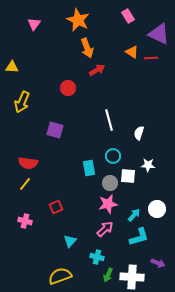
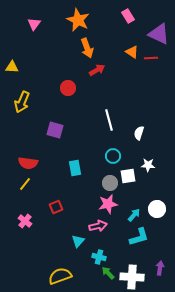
cyan rectangle: moved 14 px left
white square: rotated 14 degrees counterclockwise
pink cross: rotated 24 degrees clockwise
pink arrow: moved 7 px left, 3 px up; rotated 30 degrees clockwise
cyan triangle: moved 8 px right
cyan cross: moved 2 px right
purple arrow: moved 2 px right, 5 px down; rotated 104 degrees counterclockwise
green arrow: moved 2 px up; rotated 112 degrees clockwise
